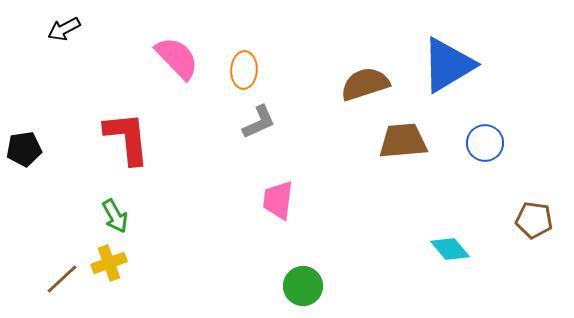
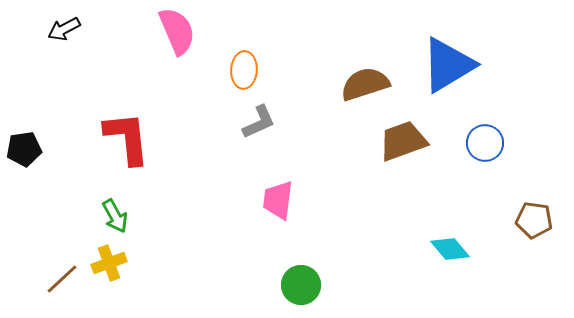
pink semicircle: moved 27 px up; rotated 21 degrees clockwise
brown trapezoid: rotated 15 degrees counterclockwise
green circle: moved 2 px left, 1 px up
